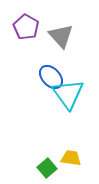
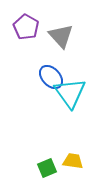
cyan triangle: moved 2 px right, 1 px up
yellow trapezoid: moved 2 px right, 3 px down
green square: rotated 18 degrees clockwise
